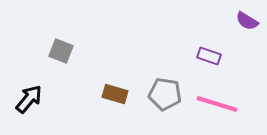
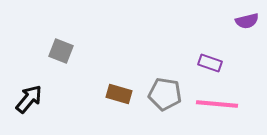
purple semicircle: rotated 45 degrees counterclockwise
purple rectangle: moved 1 px right, 7 px down
brown rectangle: moved 4 px right
pink line: rotated 12 degrees counterclockwise
